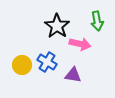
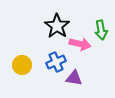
green arrow: moved 4 px right, 9 px down
blue cross: moved 9 px right; rotated 36 degrees clockwise
purple triangle: moved 1 px right, 3 px down
